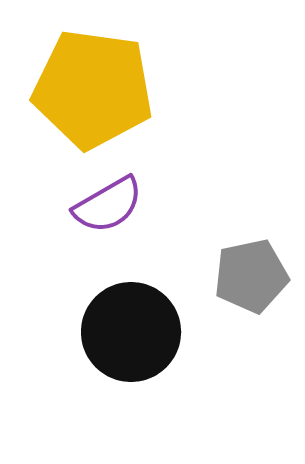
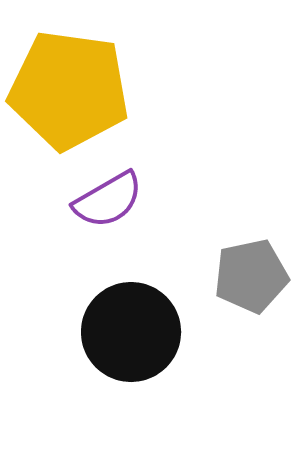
yellow pentagon: moved 24 px left, 1 px down
purple semicircle: moved 5 px up
